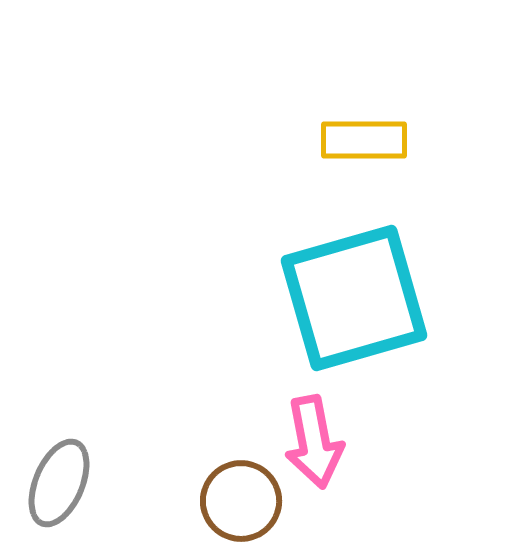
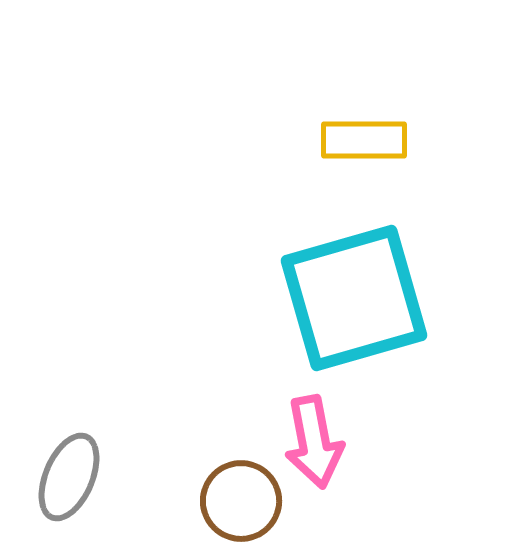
gray ellipse: moved 10 px right, 6 px up
